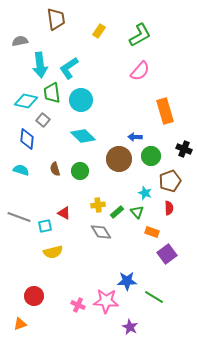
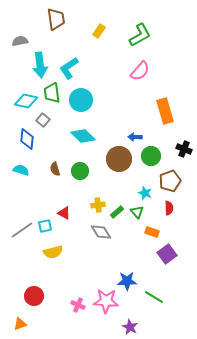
gray line at (19, 217): moved 3 px right, 13 px down; rotated 55 degrees counterclockwise
